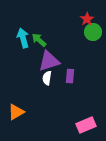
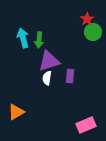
green arrow: rotated 126 degrees counterclockwise
